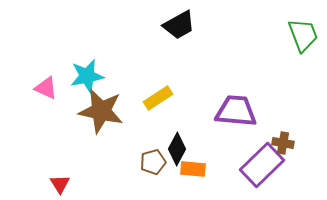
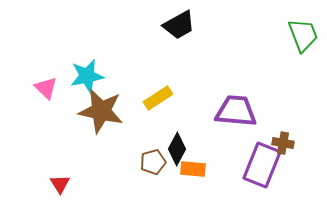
pink triangle: rotated 20 degrees clockwise
purple rectangle: rotated 24 degrees counterclockwise
